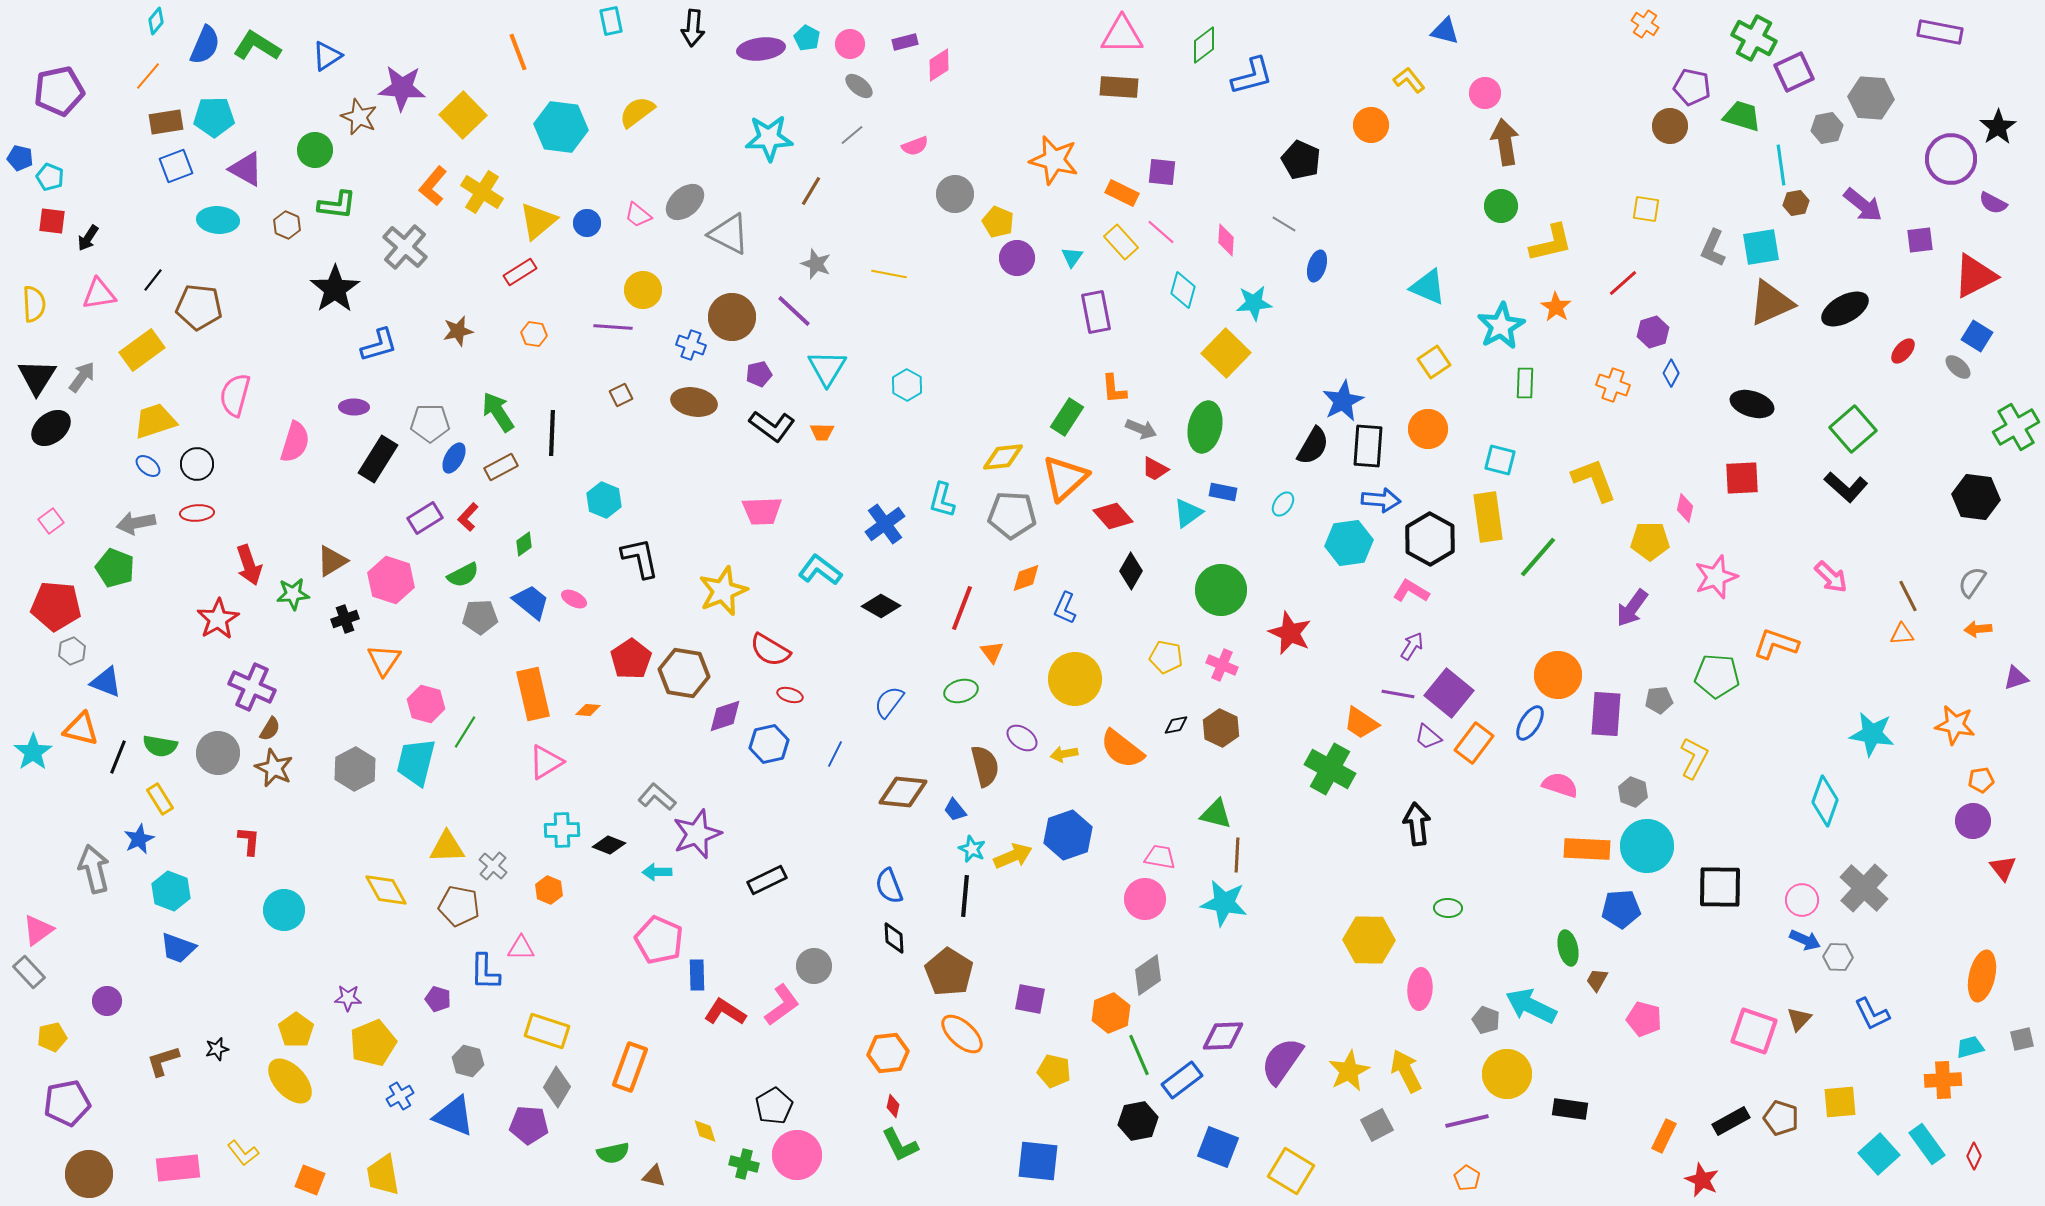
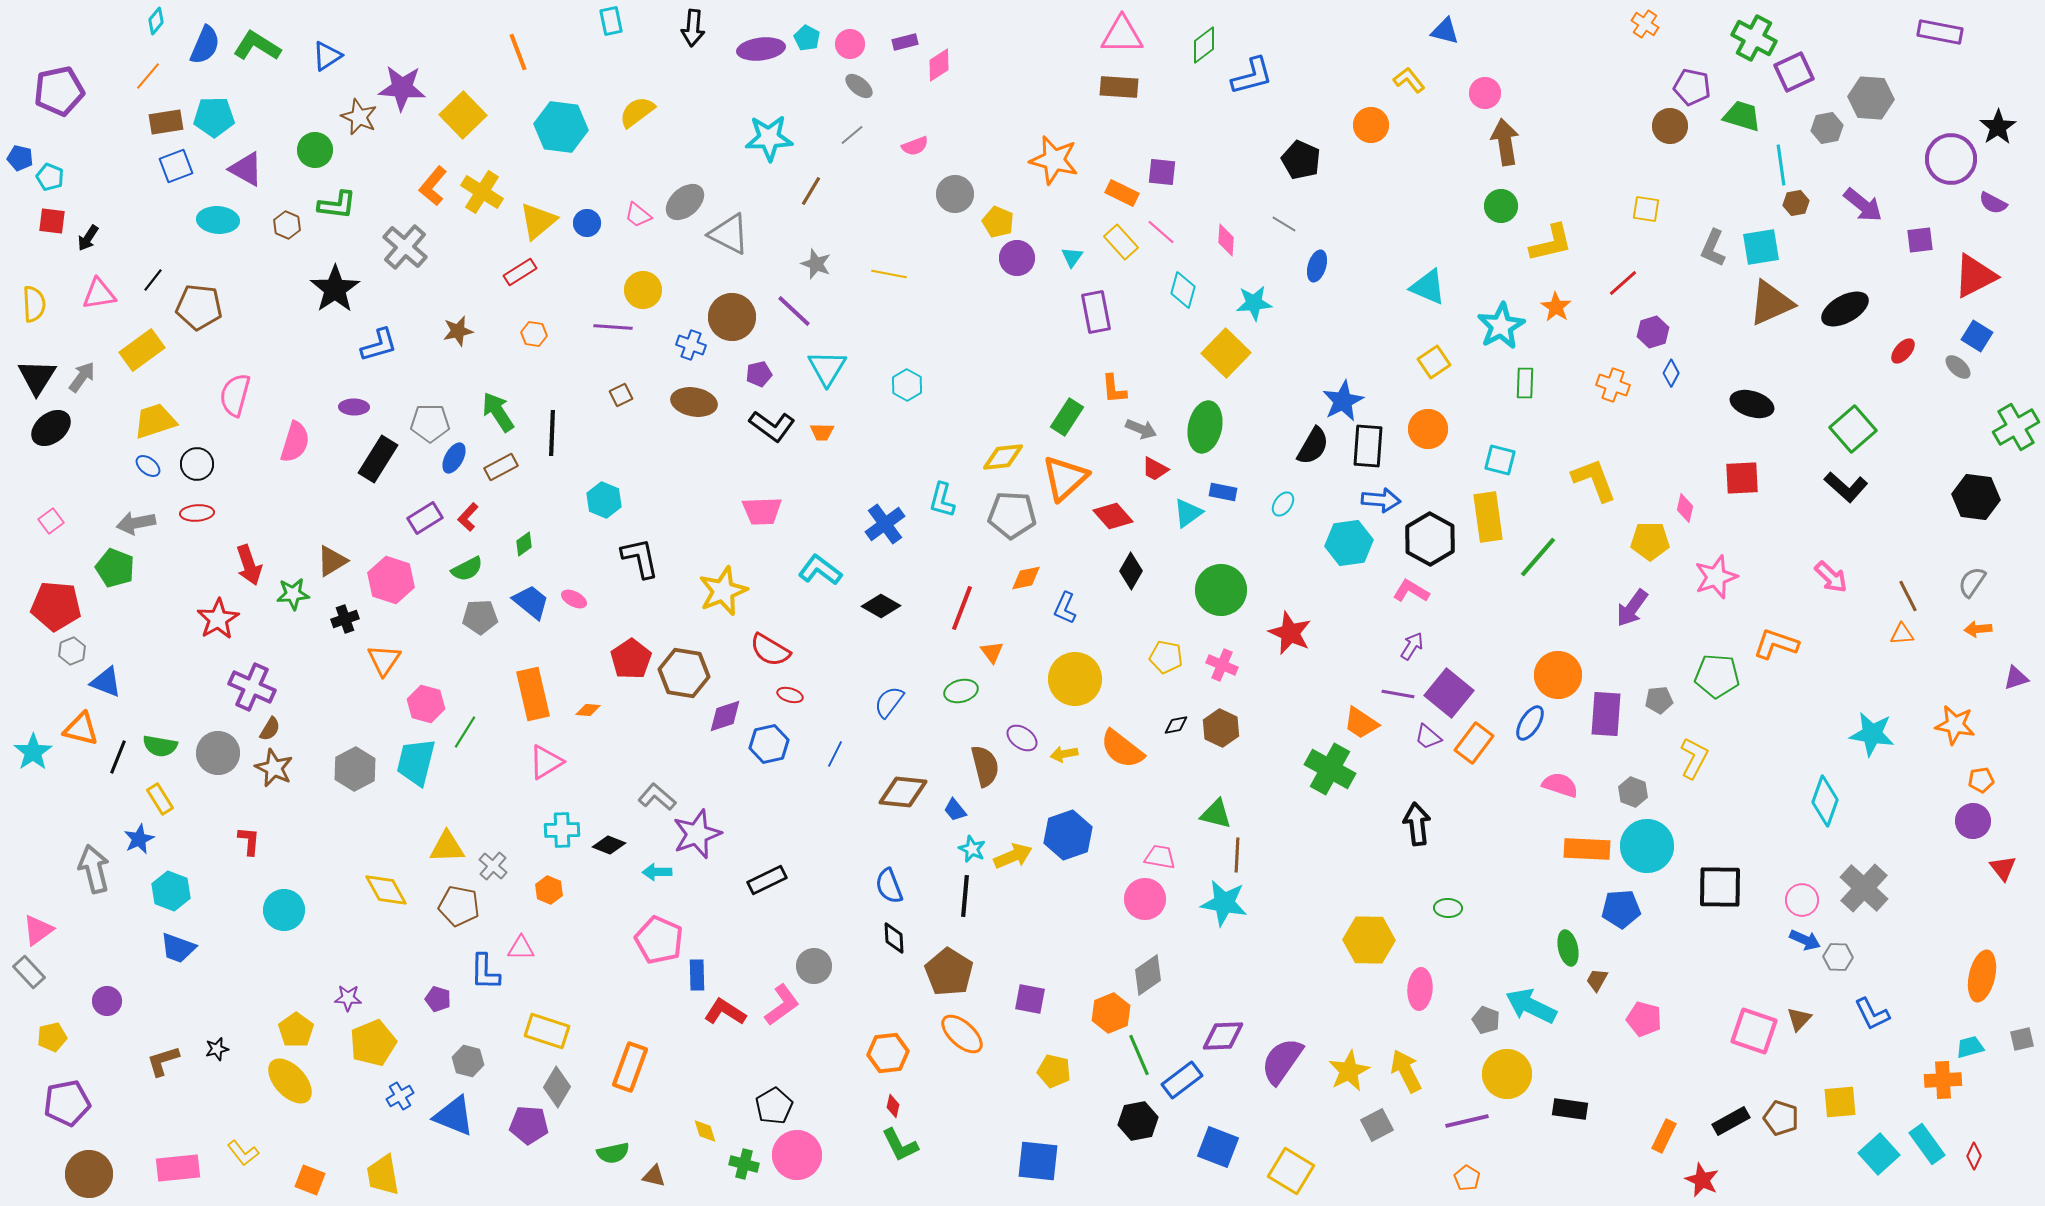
green semicircle at (463, 575): moved 4 px right, 6 px up
orange diamond at (1026, 578): rotated 8 degrees clockwise
